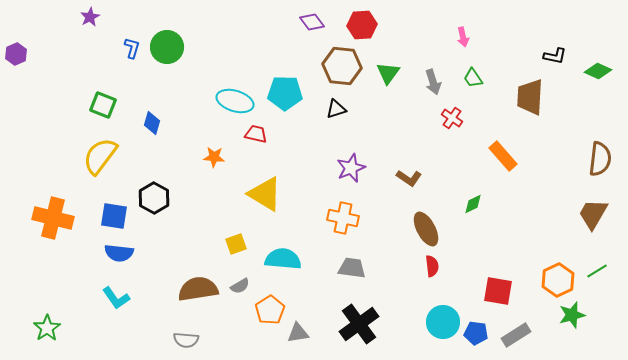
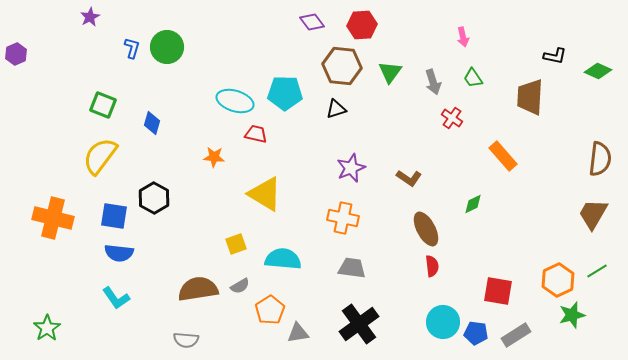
green triangle at (388, 73): moved 2 px right, 1 px up
